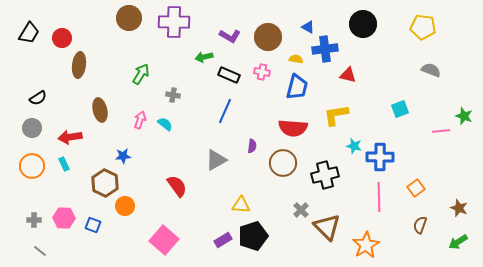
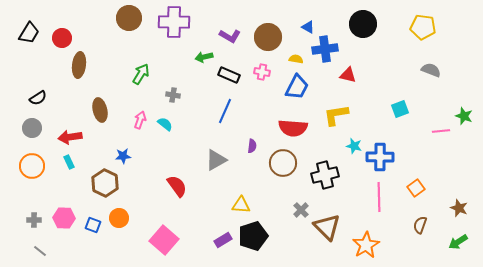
blue trapezoid at (297, 87): rotated 12 degrees clockwise
cyan rectangle at (64, 164): moved 5 px right, 2 px up
orange circle at (125, 206): moved 6 px left, 12 px down
